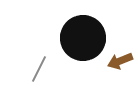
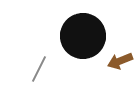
black circle: moved 2 px up
